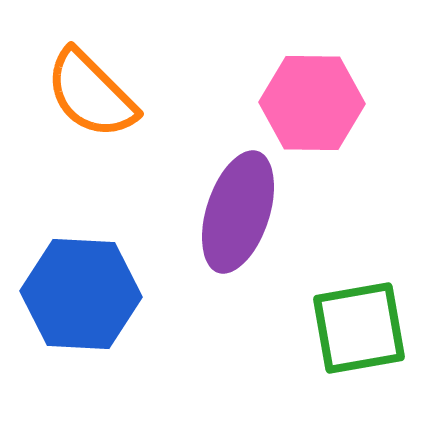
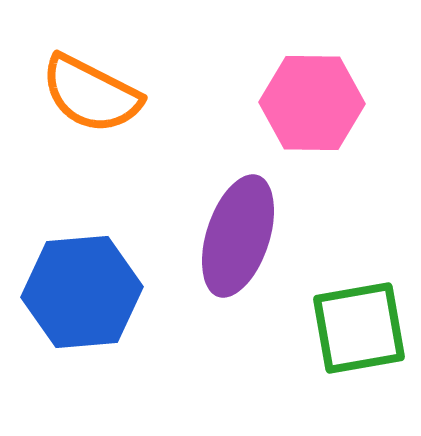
orange semicircle: rotated 18 degrees counterclockwise
purple ellipse: moved 24 px down
blue hexagon: moved 1 px right, 2 px up; rotated 8 degrees counterclockwise
